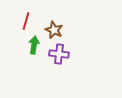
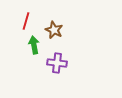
green arrow: rotated 18 degrees counterclockwise
purple cross: moved 2 px left, 9 px down
